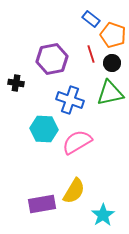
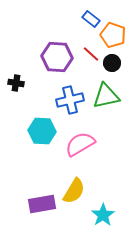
red line: rotated 30 degrees counterclockwise
purple hexagon: moved 5 px right, 2 px up; rotated 16 degrees clockwise
green triangle: moved 4 px left, 3 px down
blue cross: rotated 32 degrees counterclockwise
cyan hexagon: moved 2 px left, 2 px down
pink semicircle: moved 3 px right, 2 px down
